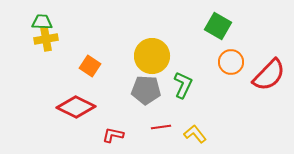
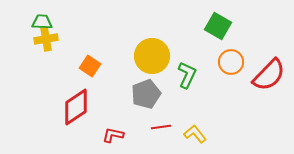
green L-shape: moved 4 px right, 10 px up
gray pentagon: moved 4 px down; rotated 24 degrees counterclockwise
red diamond: rotated 60 degrees counterclockwise
